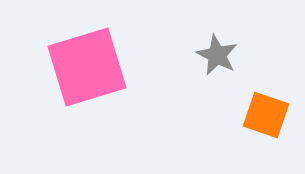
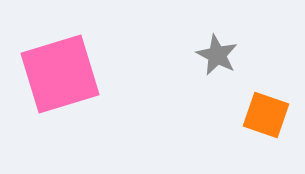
pink square: moved 27 px left, 7 px down
